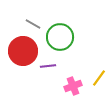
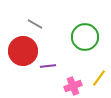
gray line: moved 2 px right
green circle: moved 25 px right
